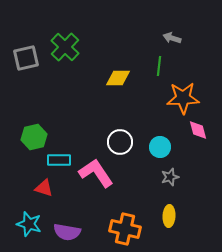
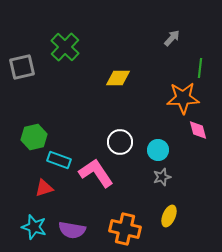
gray arrow: rotated 114 degrees clockwise
gray square: moved 4 px left, 9 px down
green line: moved 41 px right, 2 px down
cyan circle: moved 2 px left, 3 px down
cyan rectangle: rotated 20 degrees clockwise
gray star: moved 8 px left
red triangle: rotated 36 degrees counterclockwise
yellow ellipse: rotated 20 degrees clockwise
cyan star: moved 5 px right, 3 px down
purple semicircle: moved 5 px right, 2 px up
